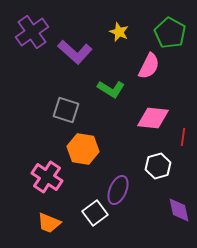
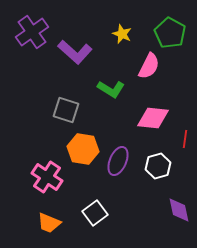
yellow star: moved 3 px right, 2 px down
red line: moved 2 px right, 2 px down
purple ellipse: moved 29 px up
